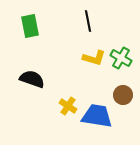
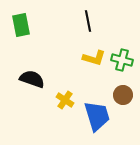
green rectangle: moved 9 px left, 1 px up
green cross: moved 1 px right, 2 px down; rotated 15 degrees counterclockwise
yellow cross: moved 3 px left, 6 px up
blue trapezoid: rotated 64 degrees clockwise
